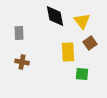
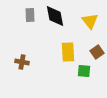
yellow triangle: moved 8 px right
gray rectangle: moved 11 px right, 18 px up
brown square: moved 7 px right, 9 px down
green square: moved 2 px right, 3 px up
